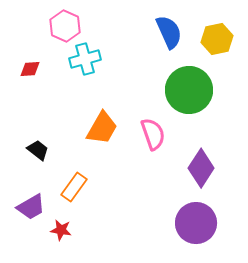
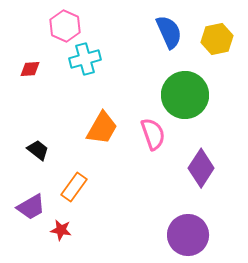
green circle: moved 4 px left, 5 px down
purple circle: moved 8 px left, 12 px down
